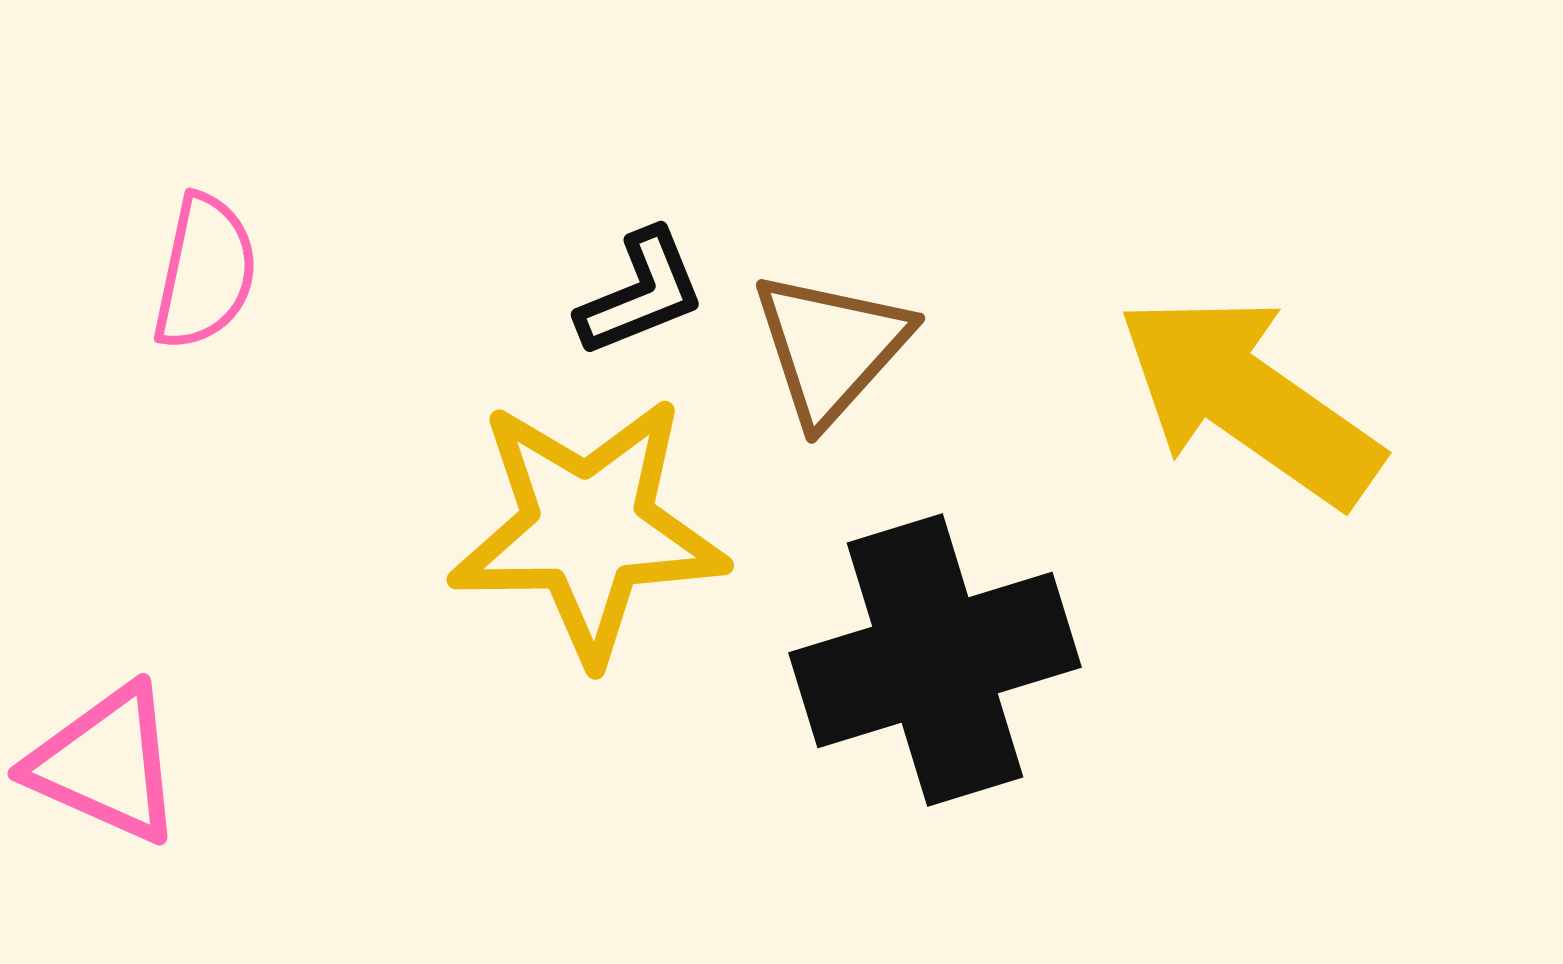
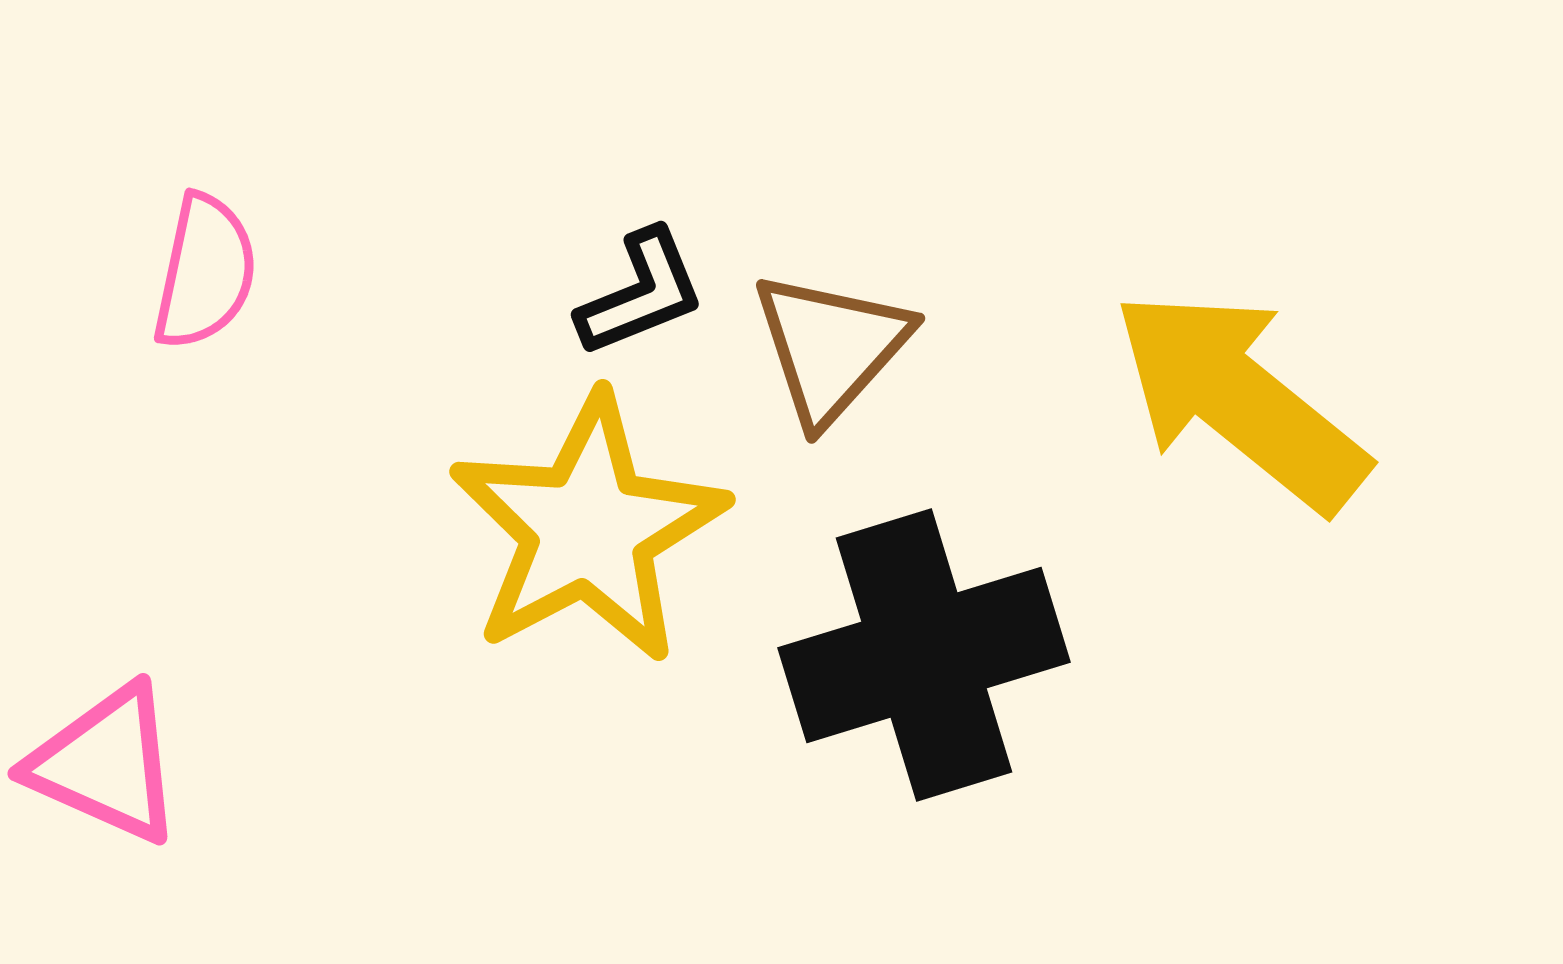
yellow arrow: moved 9 px left; rotated 4 degrees clockwise
yellow star: rotated 27 degrees counterclockwise
black cross: moved 11 px left, 5 px up
